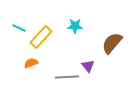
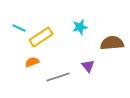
cyan star: moved 5 px right, 1 px down; rotated 14 degrees counterclockwise
yellow rectangle: rotated 15 degrees clockwise
brown semicircle: rotated 45 degrees clockwise
orange semicircle: moved 1 px right, 1 px up
gray line: moved 9 px left; rotated 15 degrees counterclockwise
